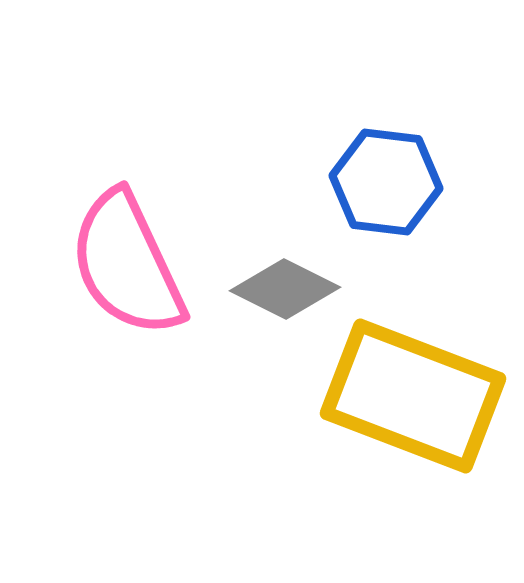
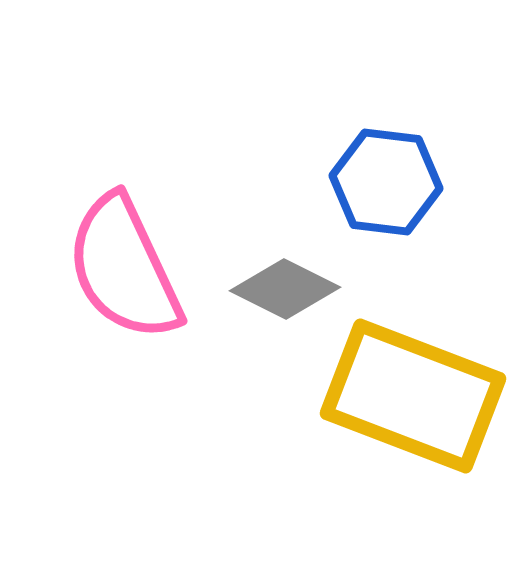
pink semicircle: moved 3 px left, 4 px down
